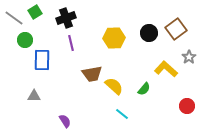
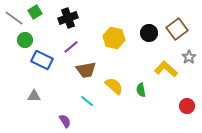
black cross: moved 2 px right
brown square: moved 1 px right
yellow hexagon: rotated 15 degrees clockwise
purple line: moved 4 px down; rotated 63 degrees clockwise
blue rectangle: rotated 65 degrees counterclockwise
brown trapezoid: moved 6 px left, 4 px up
green semicircle: moved 3 px left, 1 px down; rotated 128 degrees clockwise
cyan line: moved 35 px left, 13 px up
